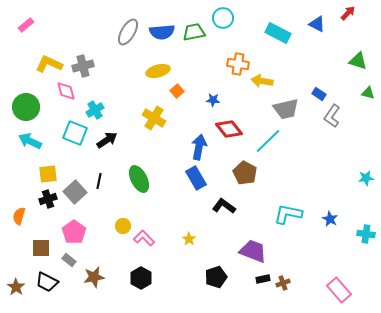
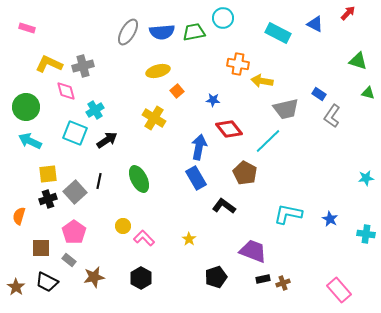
blue triangle at (317, 24): moved 2 px left
pink rectangle at (26, 25): moved 1 px right, 3 px down; rotated 56 degrees clockwise
